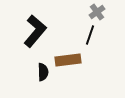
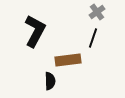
black L-shape: rotated 12 degrees counterclockwise
black line: moved 3 px right, 3 px down
black semicircle: moved 7 px right, 9 px down
